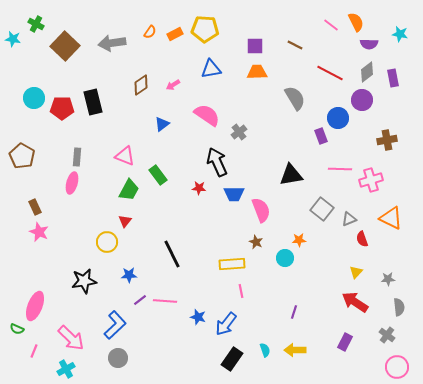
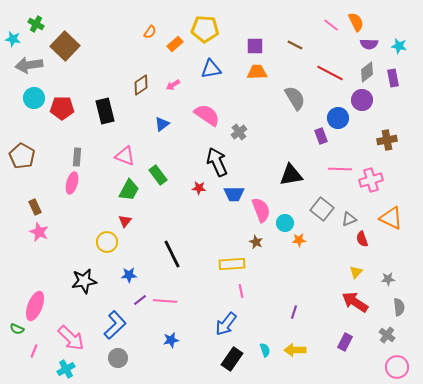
orange rectangle at (175, 34): moved 10 px down; rotated 14 degrees counterclockwise
cyan star at (400, 34): moved 1 px left, 12 px down
gray arrow at (112, 43): moved 83 px left, 22 px down
black rectangle at (93, 102): moved 12 px right, 9 px down
cyan circle at (285, 258): moved 35 px up
blue star at (198, 317): moved 27 px left, 23 px down; rotated 28 degrees counterclockwise
